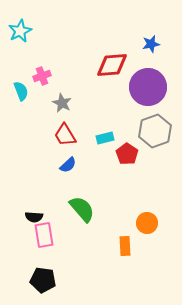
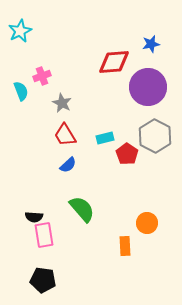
red diamond: moved 2 px right, 3 px up
gray hexagon: moved 5 px down; rotated 12 degrees counterclockwise
